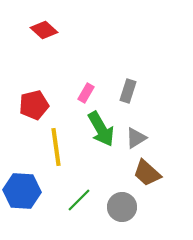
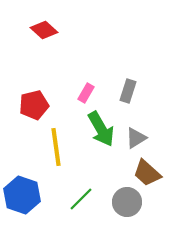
blue hexagon: moved 4 px down; rotated 15 degrees clockwise
green line: moved 2 px right, 1 px up
gray circle: moved 5 px right, 5 px up
